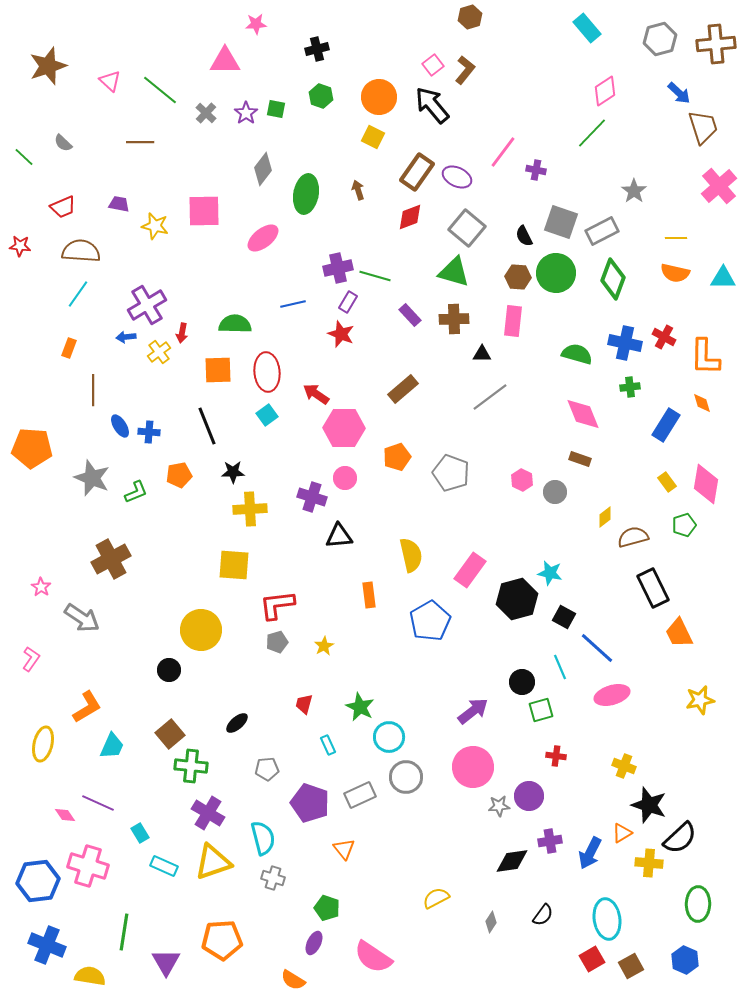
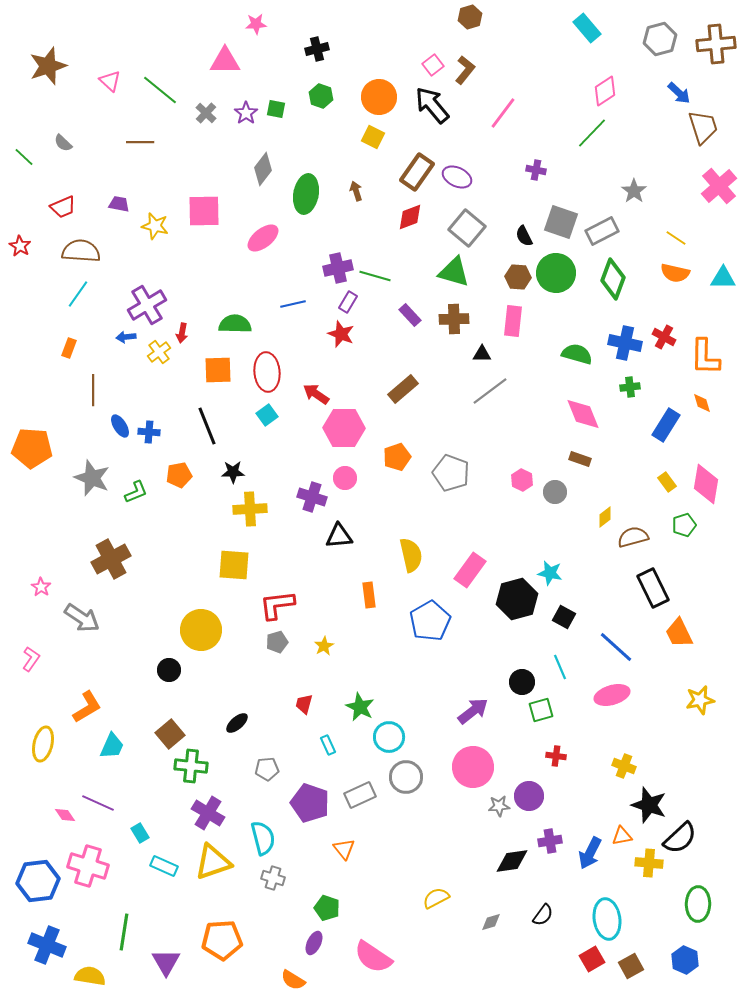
pink line at (503, 152): moved 39 px up
brown arrow at (358, 190): moved 2 px left, 1 px down
yellow line at (676, 238): rotated 35 degrees clockwise
red star at (20, 246): rotated 25 degrees clockwise
gray line at (490, 397): moved 6 px up
blue line at (597, 648): moved 19 px right, 1 px up
orange triangle at (622, 833): moved 3 px down; rotated 20 degrees clockwise
gray diamond at (491, 922): rotated 40 degrees clockwise
